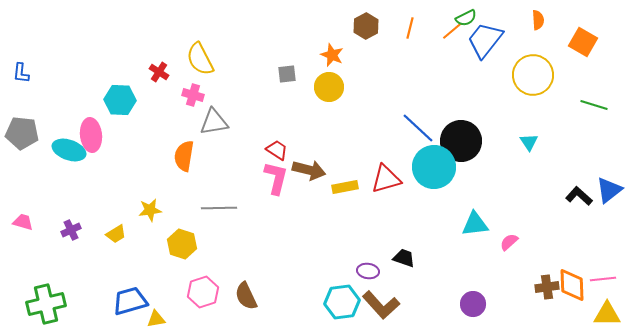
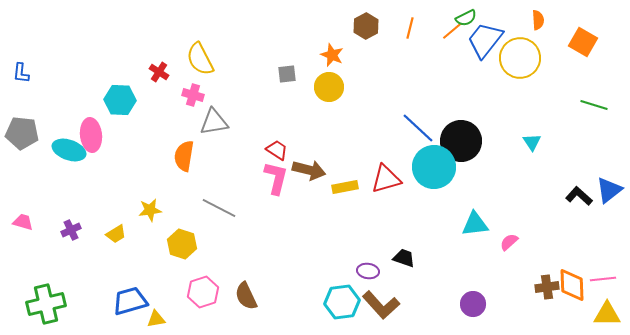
yellow circle at (533, 75): moved 13 px left, 17 px up
cyan triangle at (529, 142): moved 3 px right
gray line at (219, 208): rotated 28 degrees clockwise
